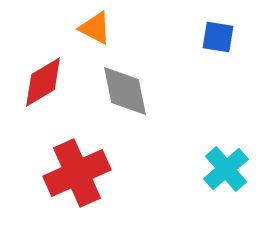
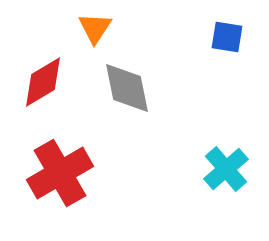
orange triangle: rotated 36 degrees clockwise
blue square: moved 9 px right
gray diamond: moved 2 px right, 3 px up
red cross: moved 17 px left; rotated 6 degrees counterclockwise
